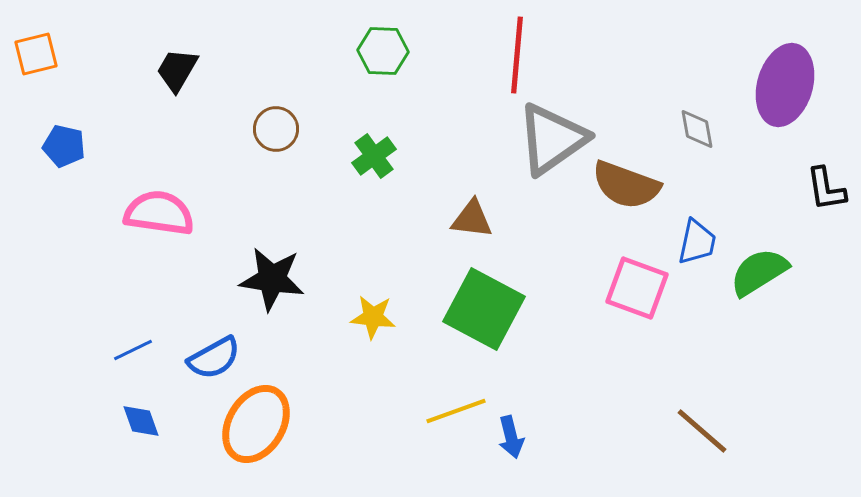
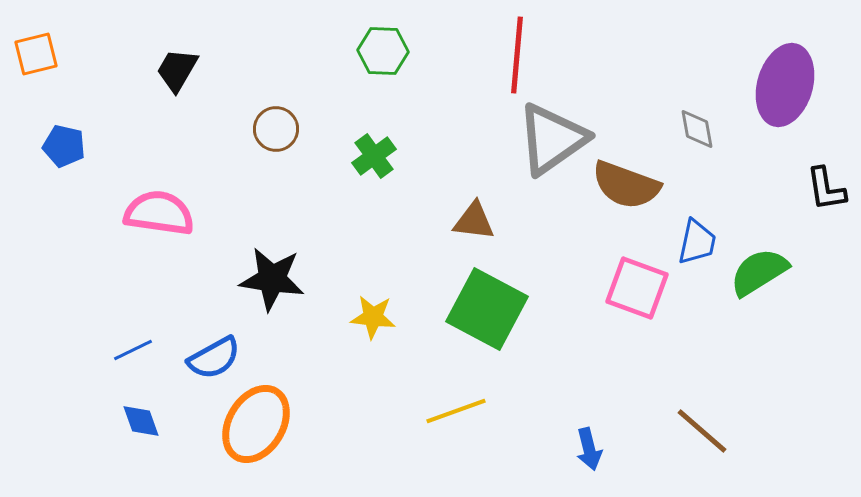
brown triangle: moved 2 px right, 2 px down
green square: moved 3 px right
blue arrow: moved 78 px right, 12 px down
